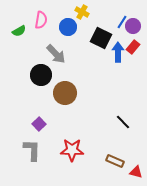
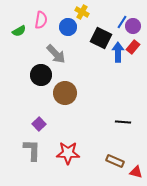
black line: rotated 42 degrees counterclockwise
red star: moved 4 px left, 3 px down
